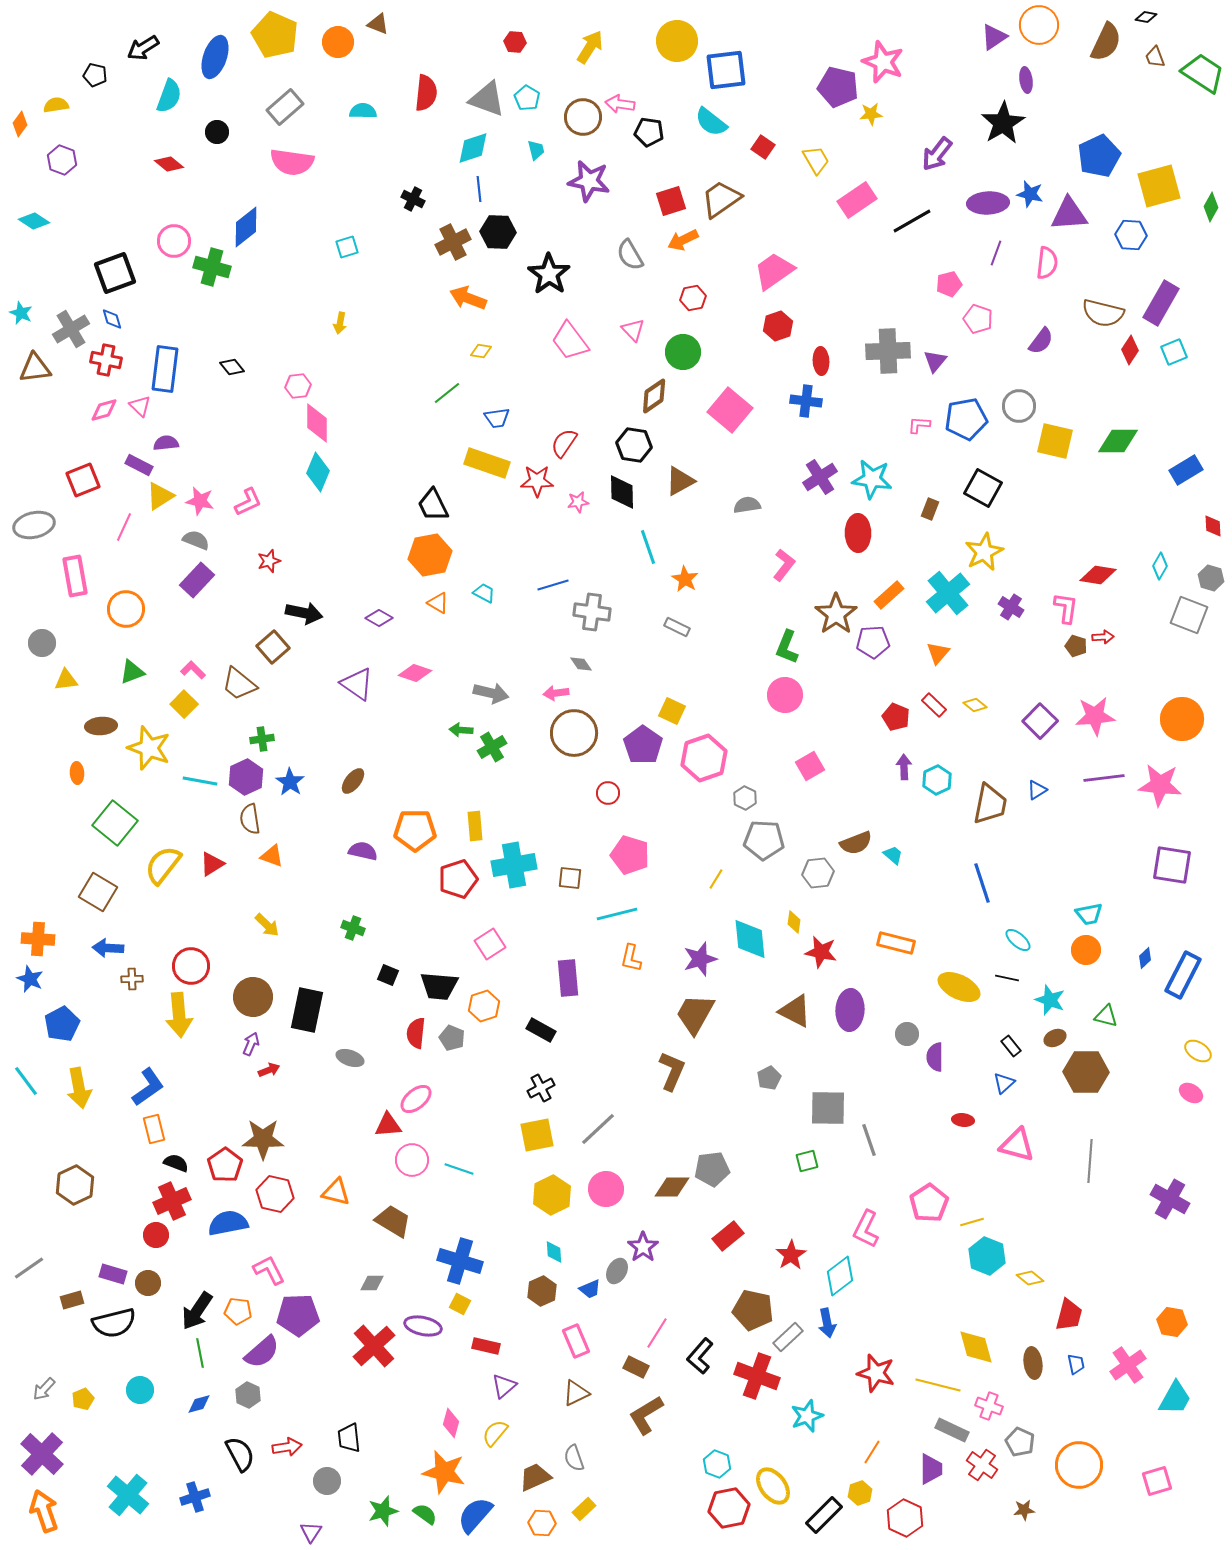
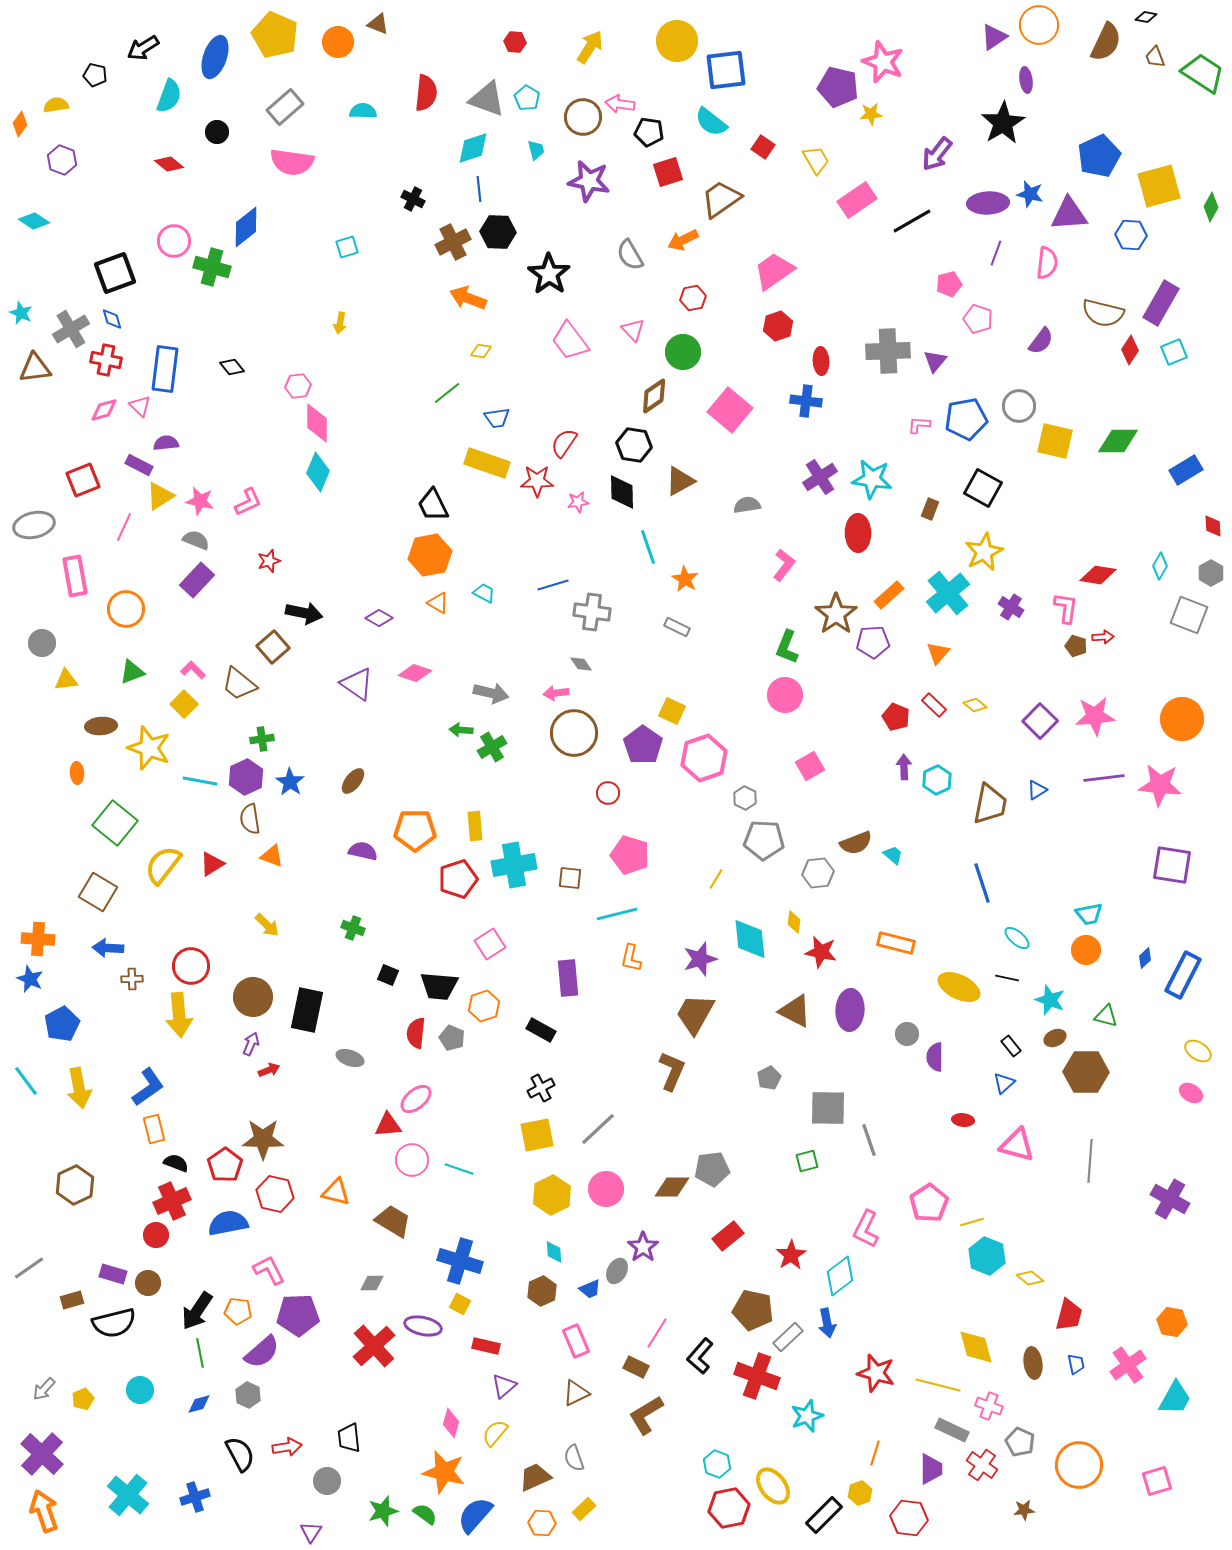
red square at (671, 201): moved 3 px left, 29 px up
gray hexagon at (1211, 578): moved 5 px up; rotated 15 degrees clockwise
cyan ellipse at (1018, 940): moved 1 px left, 2 px up
orange line at (872, 1452): moved 3 px right, 1 px down; rotated 15 degrees counterclockwise
red hexagon at (905, 1518): moved 4 px right; rotated 18 degrees counterclockwise
